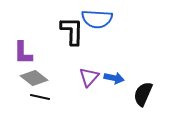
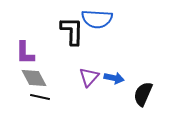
purple L-shape: moved 2 px right
gray diamond: rotated 24 degrees clockwise
